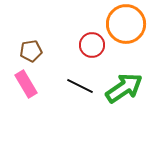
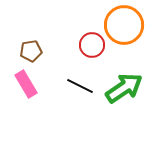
orange circle: moved 2 px left, 1 px down
